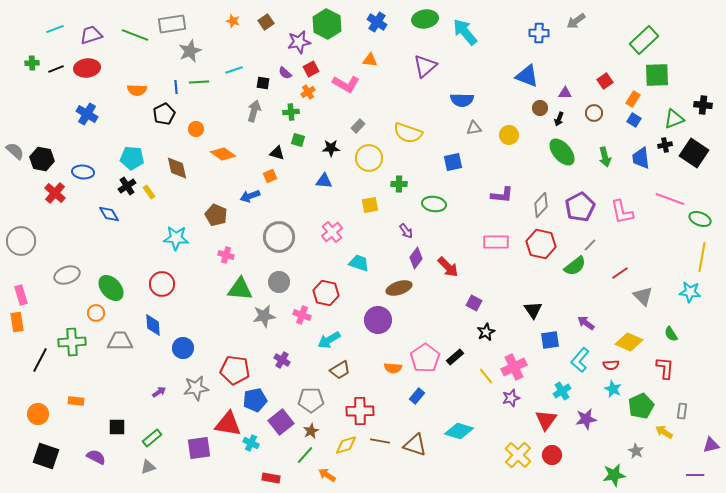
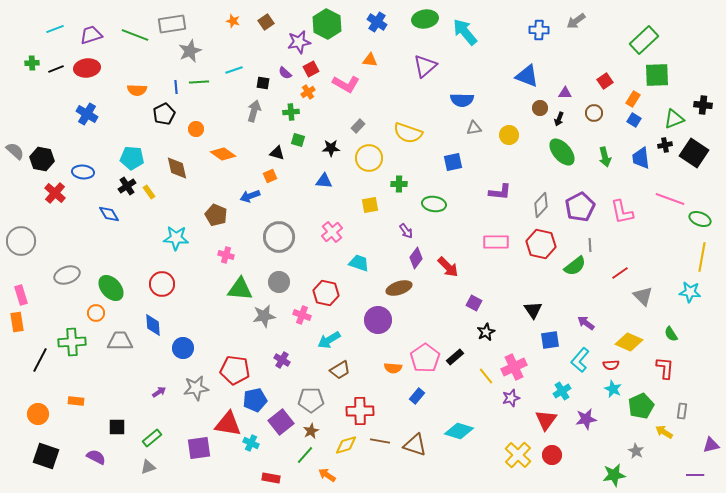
blue cross at (539, 33): moved 3 px up
purple L-shape at (502, 195): moved 2 px left, 3 px up
gray line at (590, 245): rotated 48 degrees counterclockwise
